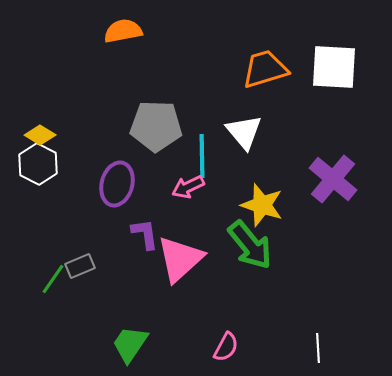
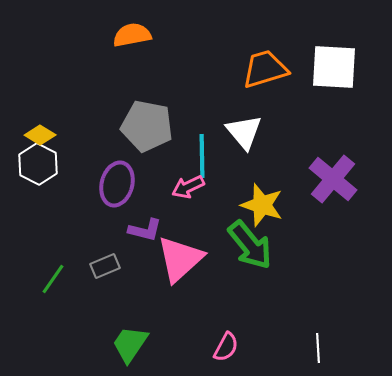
orange semicircle: moved 9 px right, 4 px down
gray pentagon: moved 9 px left; rotated 9 degrees clockwise
purple L-shape: moved 4 px up; rotated 112 degrees clockwise
gray rectangle: moved 25 px right
